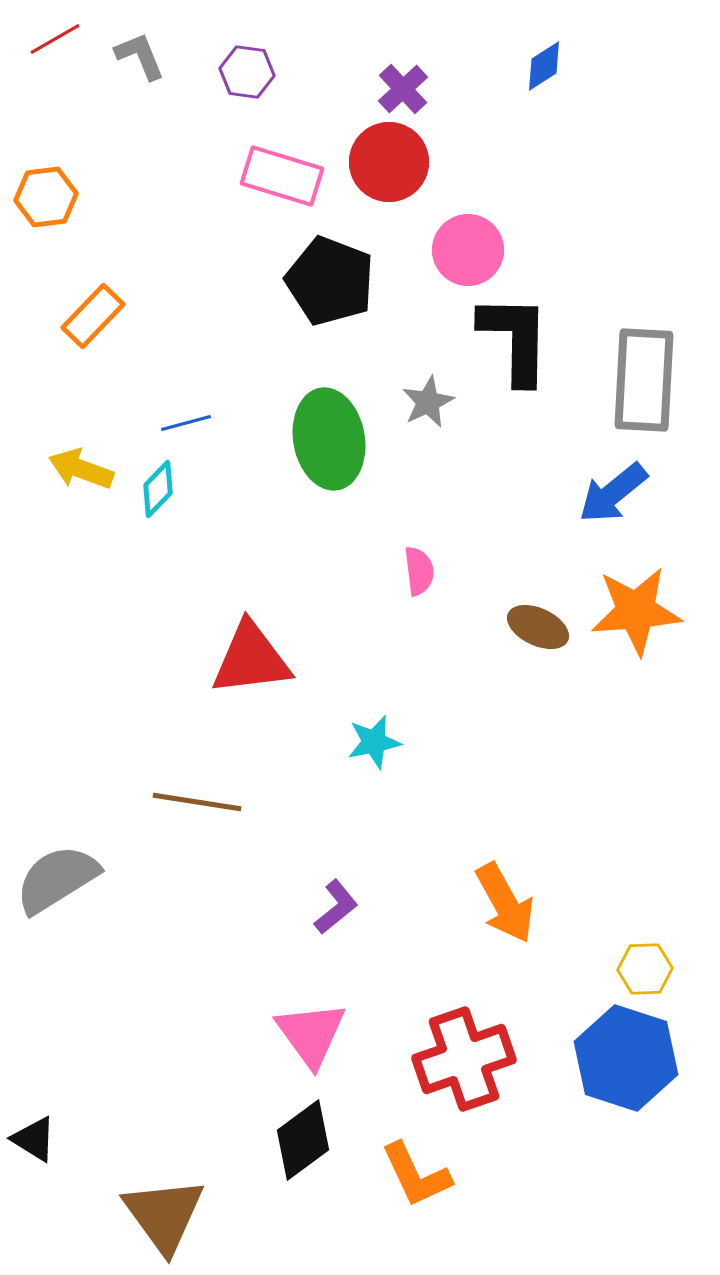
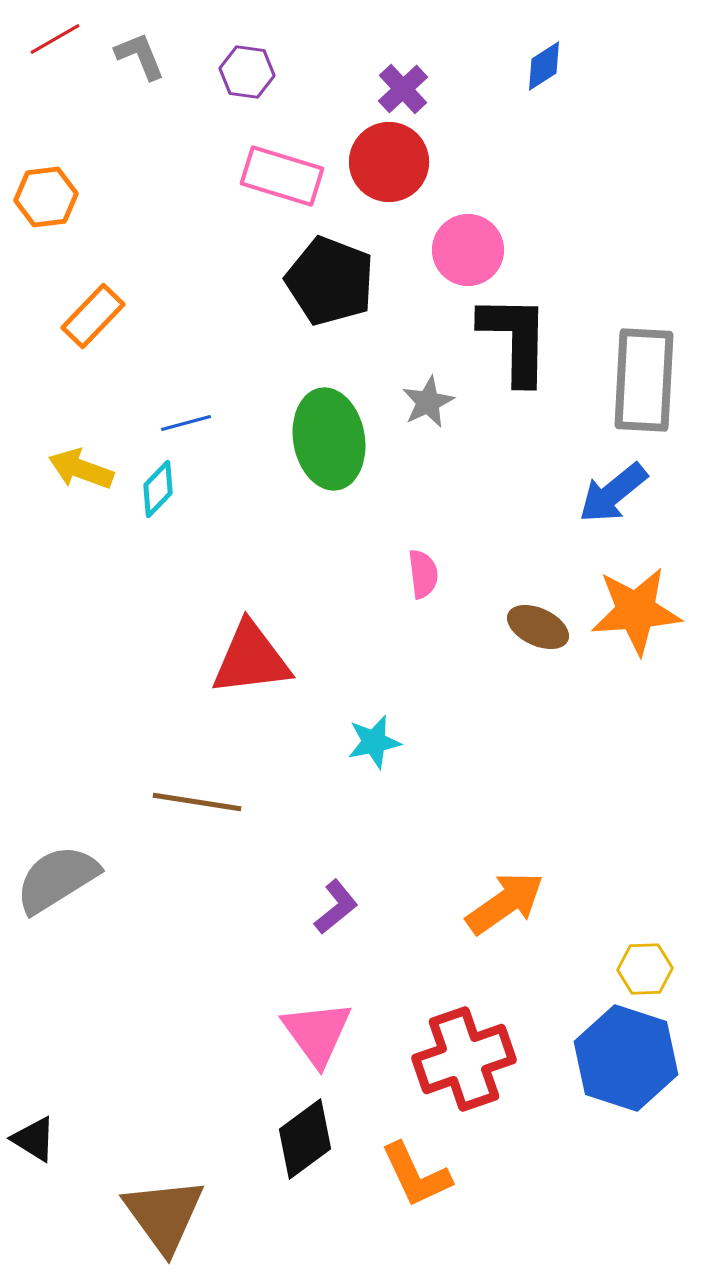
pink semicircle: moved 4 px right, 3 px down
orange arrow: rotated 96 degrees counterclockwise
pink triangle: moved 6 px right, 1 px up
black diamond: moved 2 px right, 1 px up
